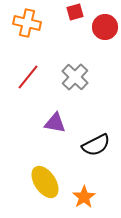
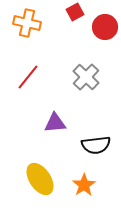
red square: rotated 12 degrees counterclockwise
gray cross: moved 11 px right
purple triangle: rotated 15 degrees counterclockwise
black semicircle: rotated 20 degrees clockwise
yellow ellipse: moved 5 px left, 3 px up
orange star: moved 12 px up
